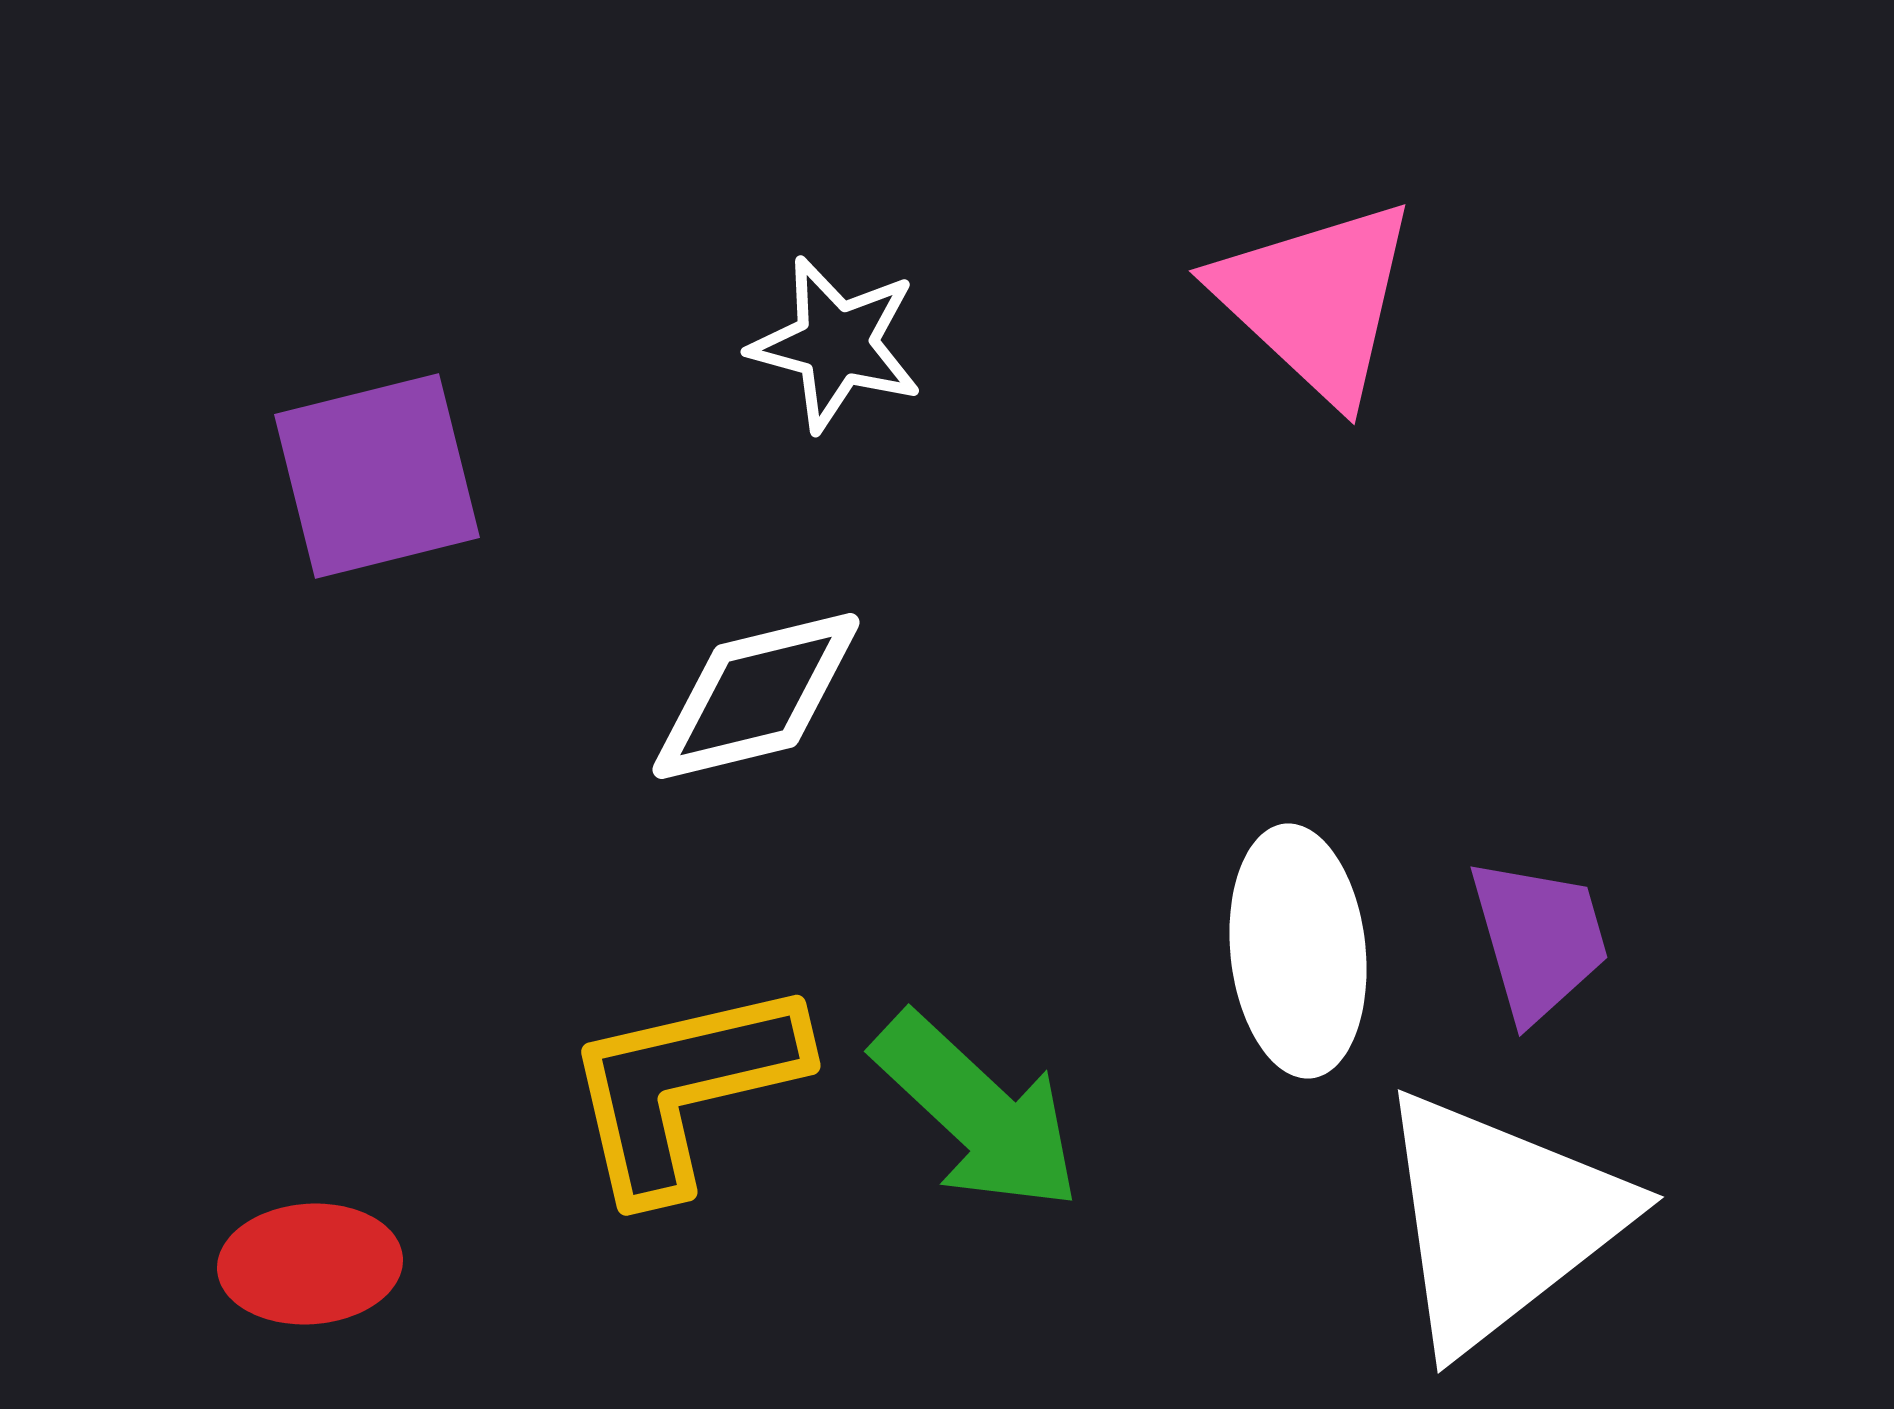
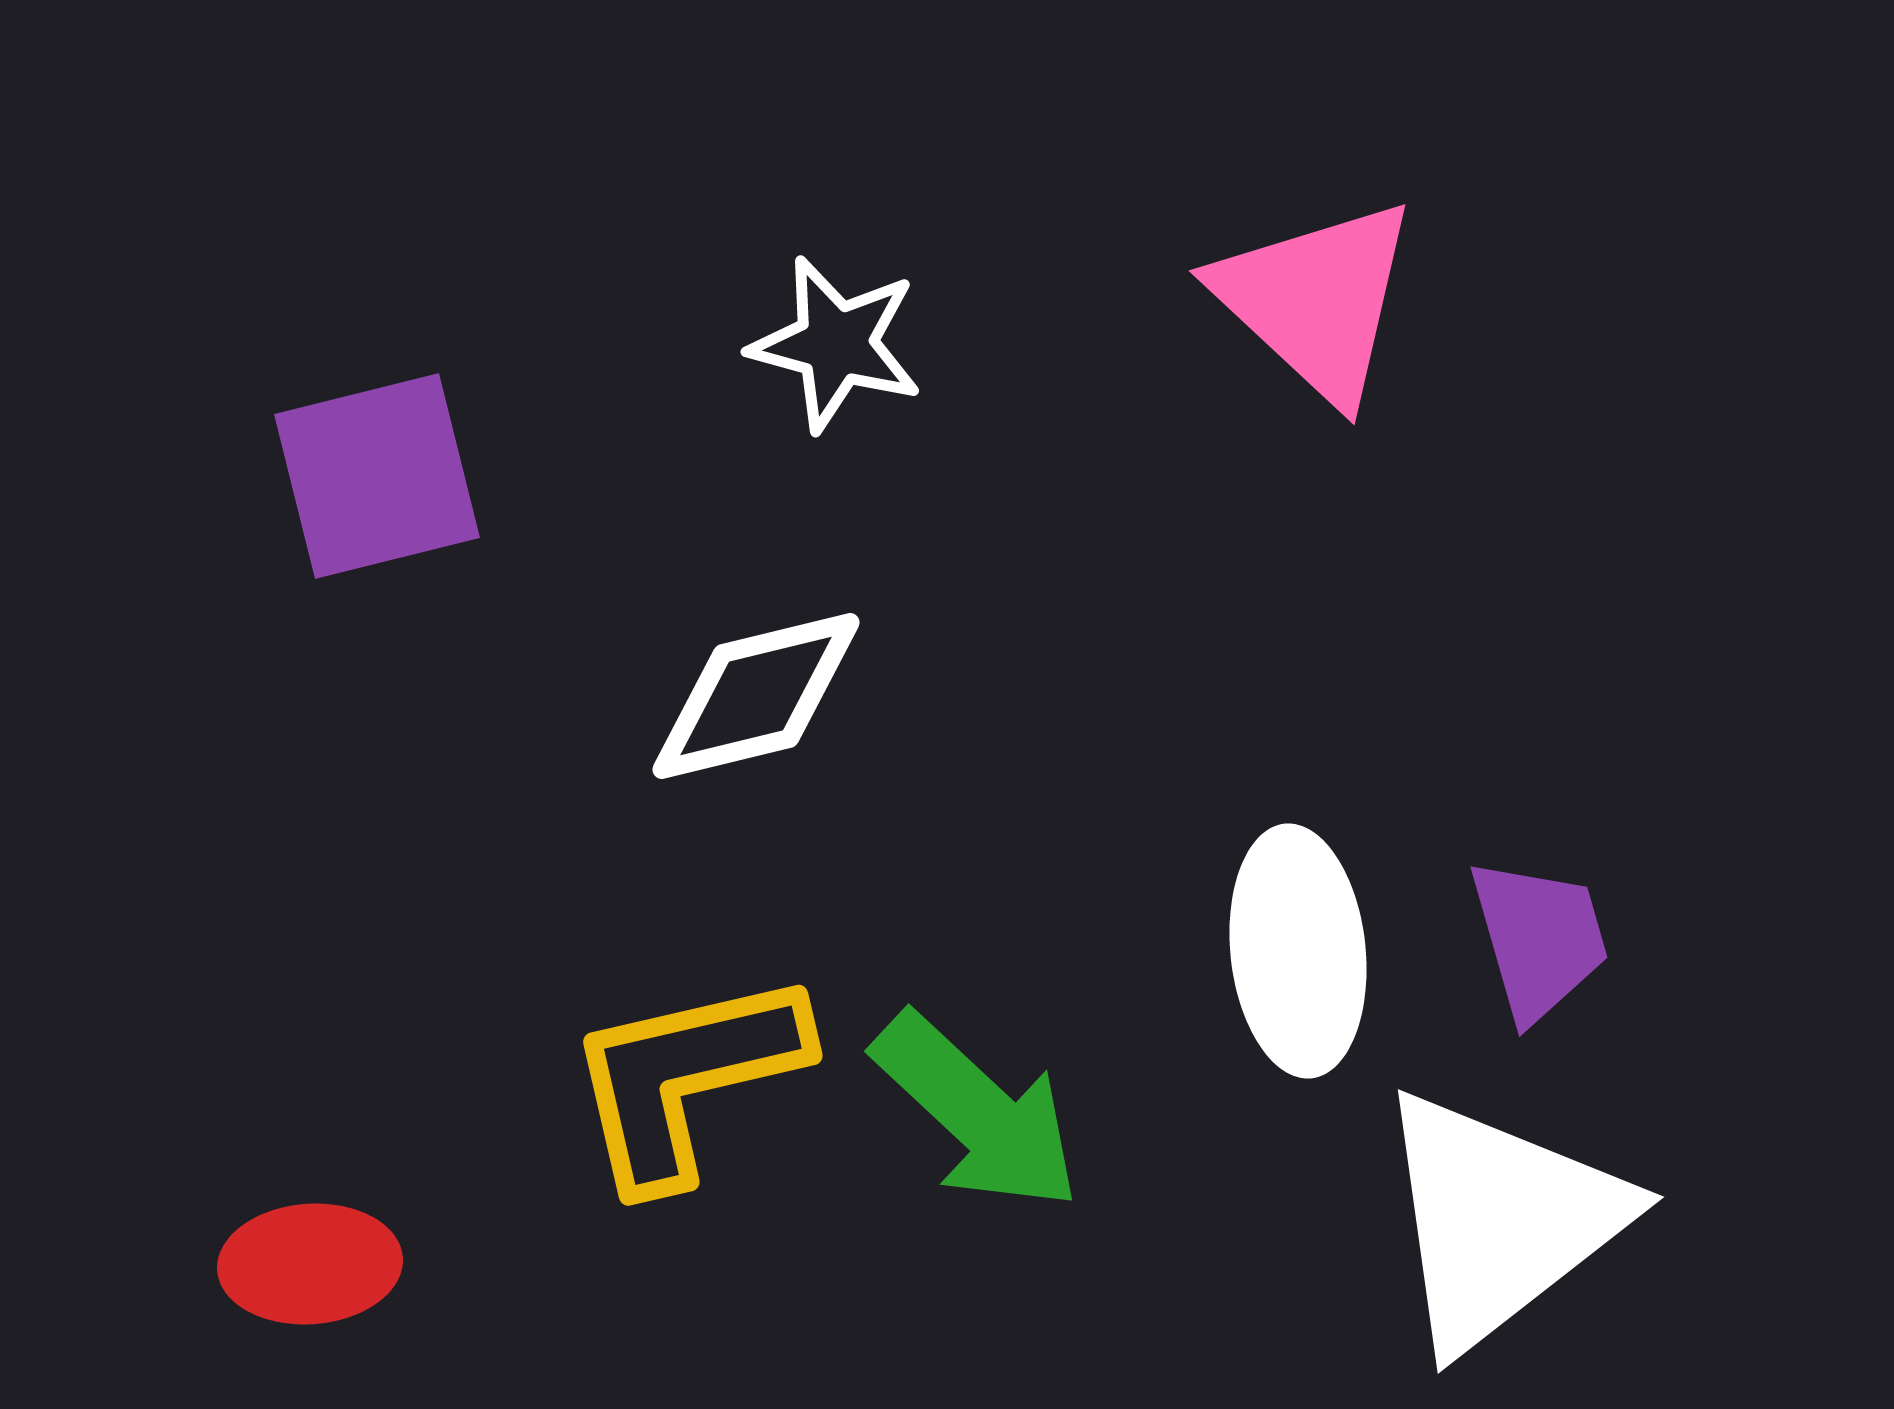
yellow L-shape: moved 2 px right, 10 px up
